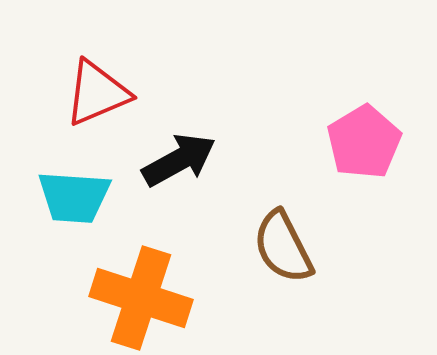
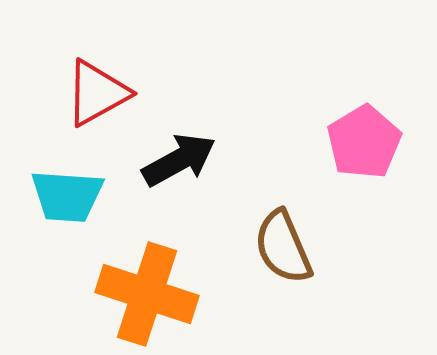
red triangle: rotated 6 degrees counterclockwise
cyan trapezoid: moved 7 px left, 1 px up
brown semicircle: rotated 4 degrees clockwise
orange cross: moved 6 px right, 4 px up
